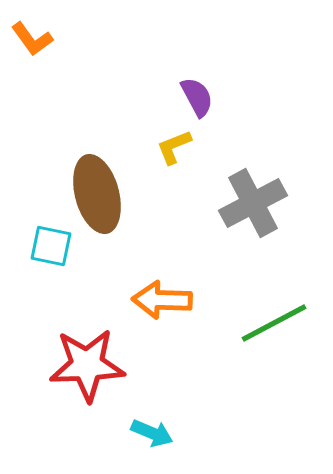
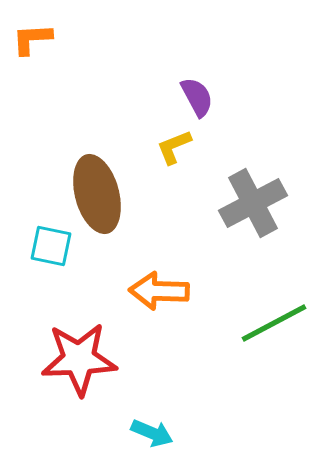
orange L-shape: rotated 123 degrees clockwise
orange arrow: moved 3 px left, 9 px up
red star: moved 8 px left, 6 px up
